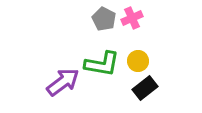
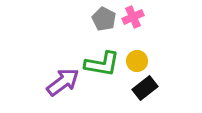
pink cross: moved 1 px right, 1 px up
yellow circle: moved 1 px left
